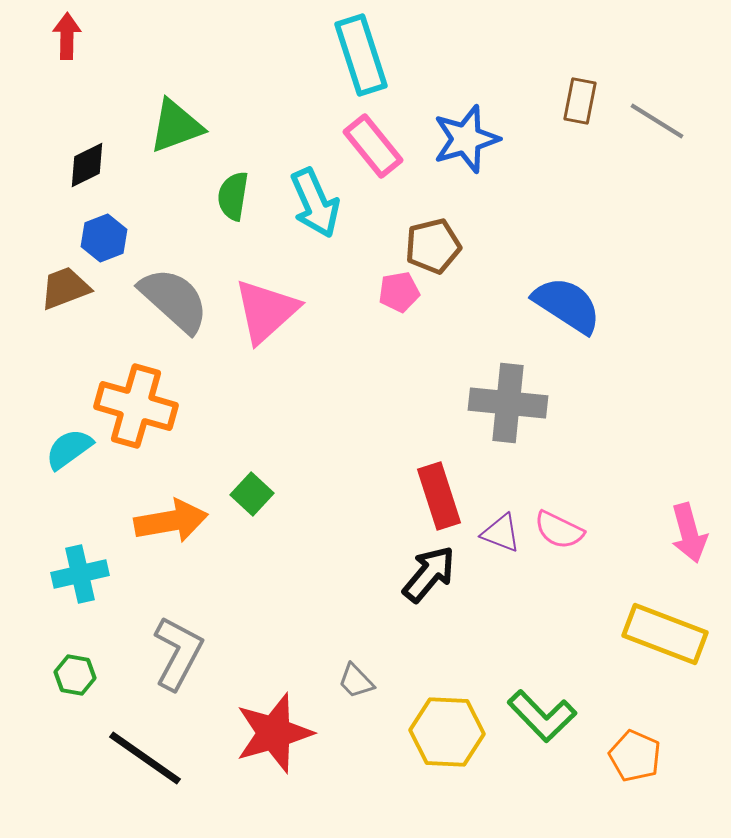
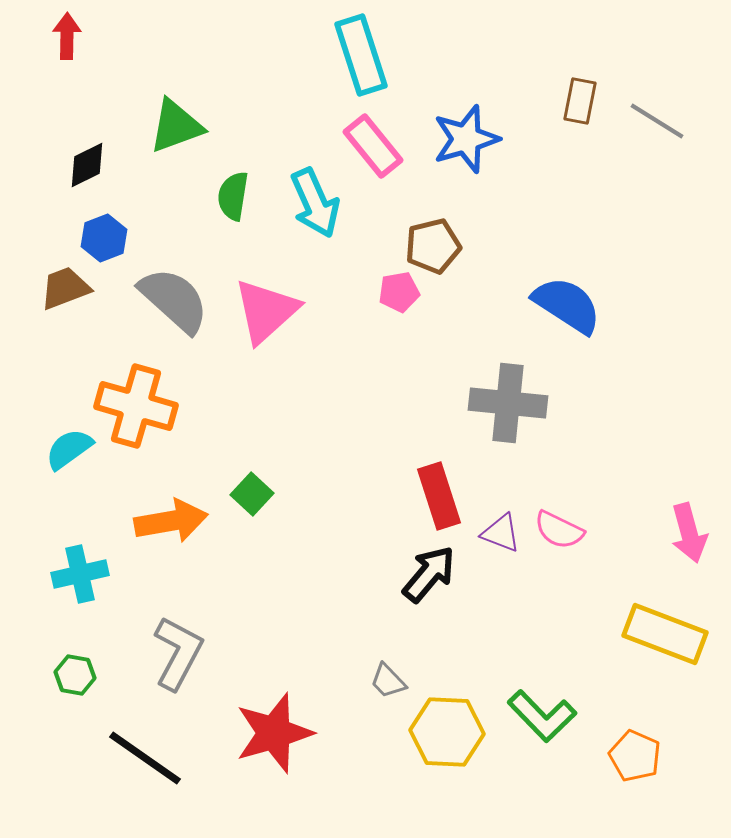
gray trapezoid: moved 32 px right
